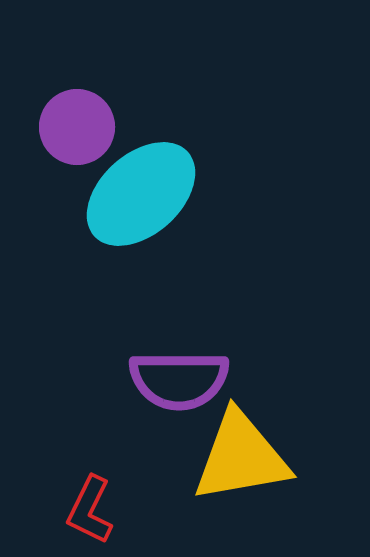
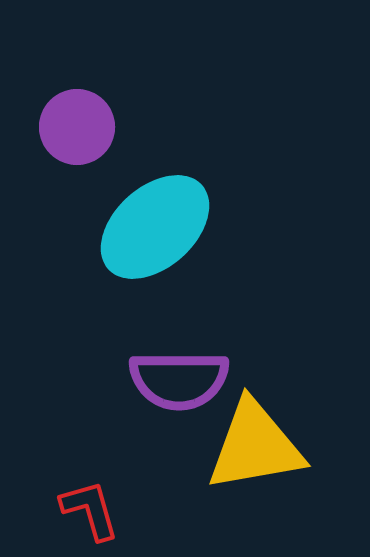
cyan ellipse: moved 14 px right, 33 px down
yellow triangle: moved 14 px right, 11 px up
red L-shape: rotated 138 degrees clockwise
